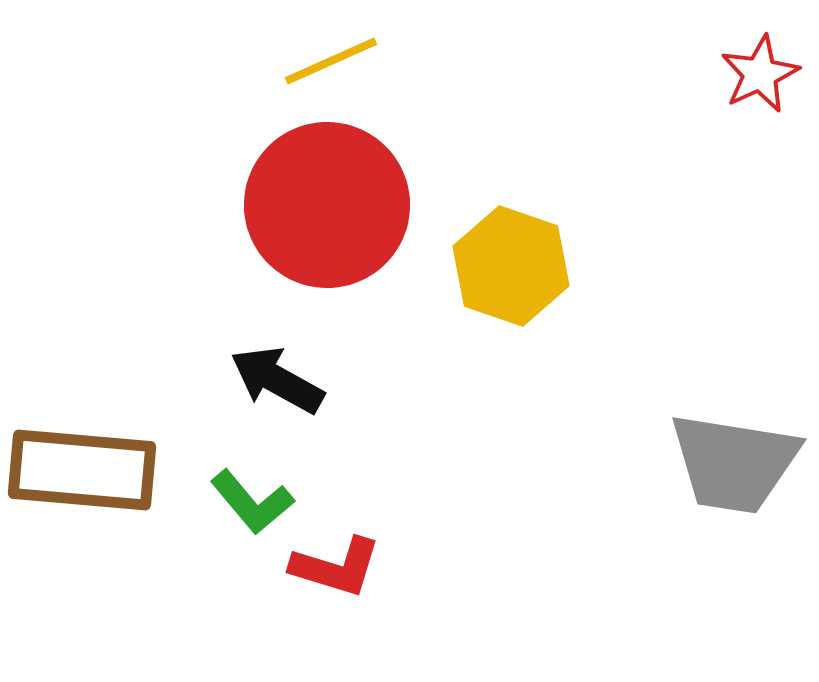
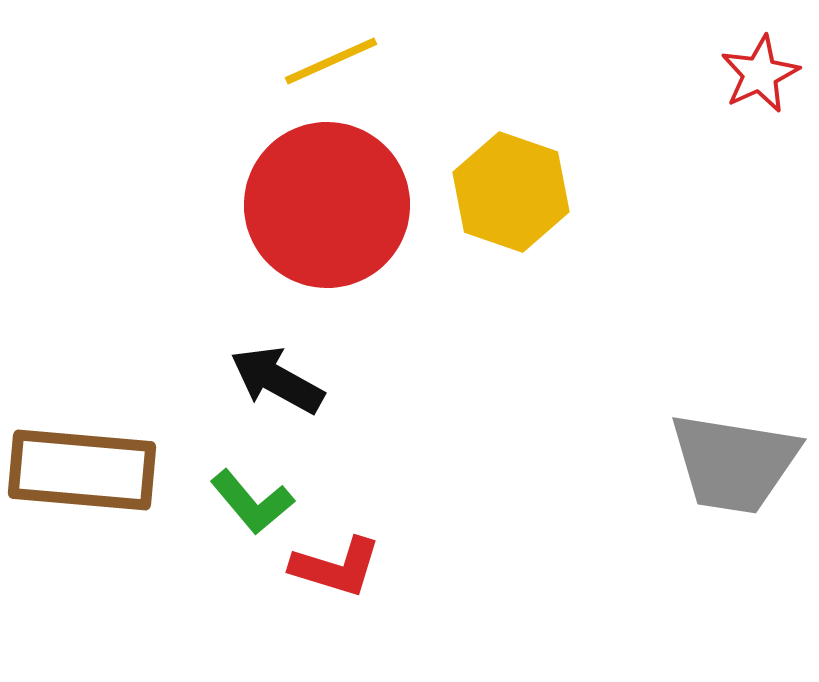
yellow hexagon: moved 74 px up
